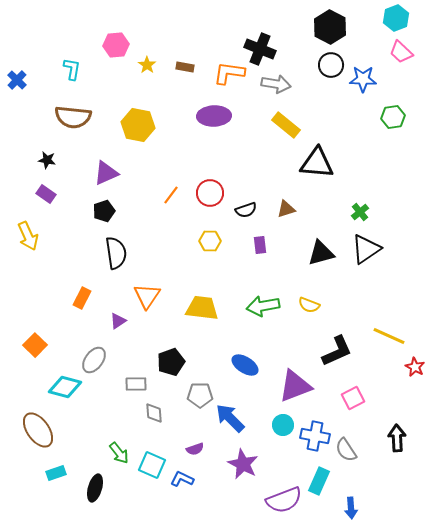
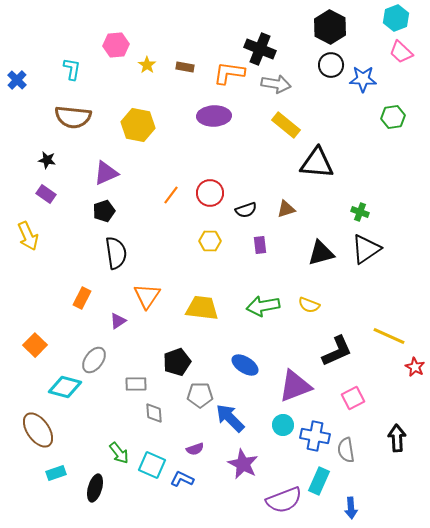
green cross at (360, 212): rotated 30 degrees counterclockwise
black pentagon at (171, 362): moved 6 px right
gray semicircle at (346, 450): rotated 25 degrees clockwise
